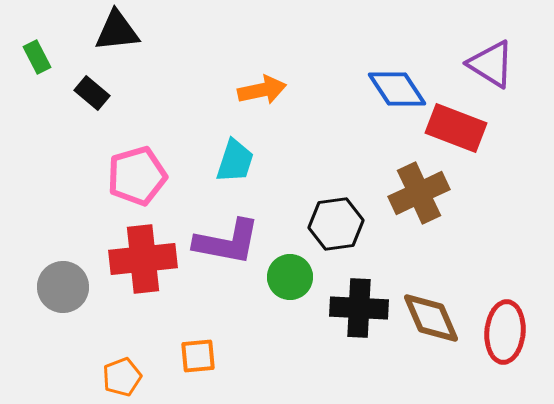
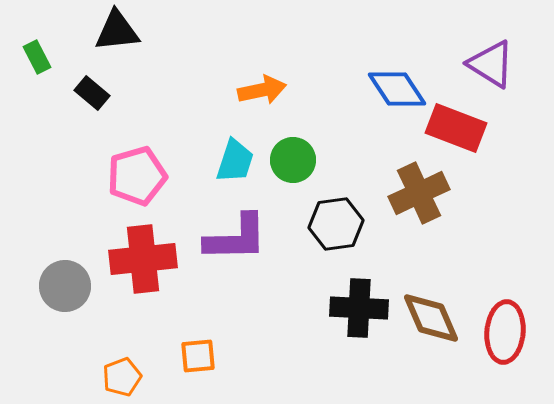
purple L-shape: moved 9 px right, 4 px up; rotated 12 degrees counterclockwise
green circle: moved 3 px right, 117 px up
gray circle: moved 2 px right, 1 px up
